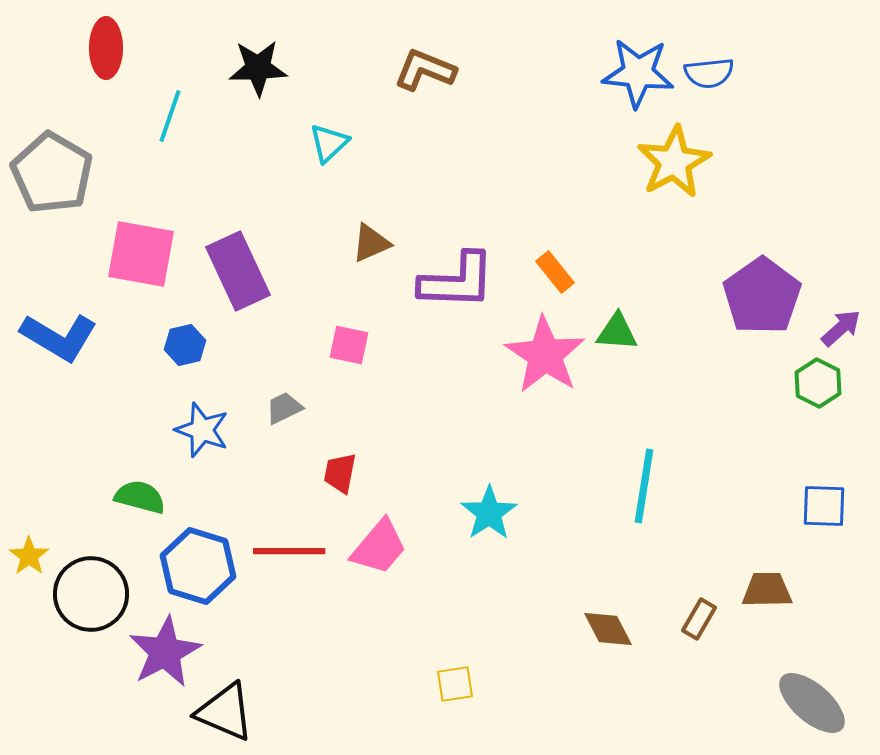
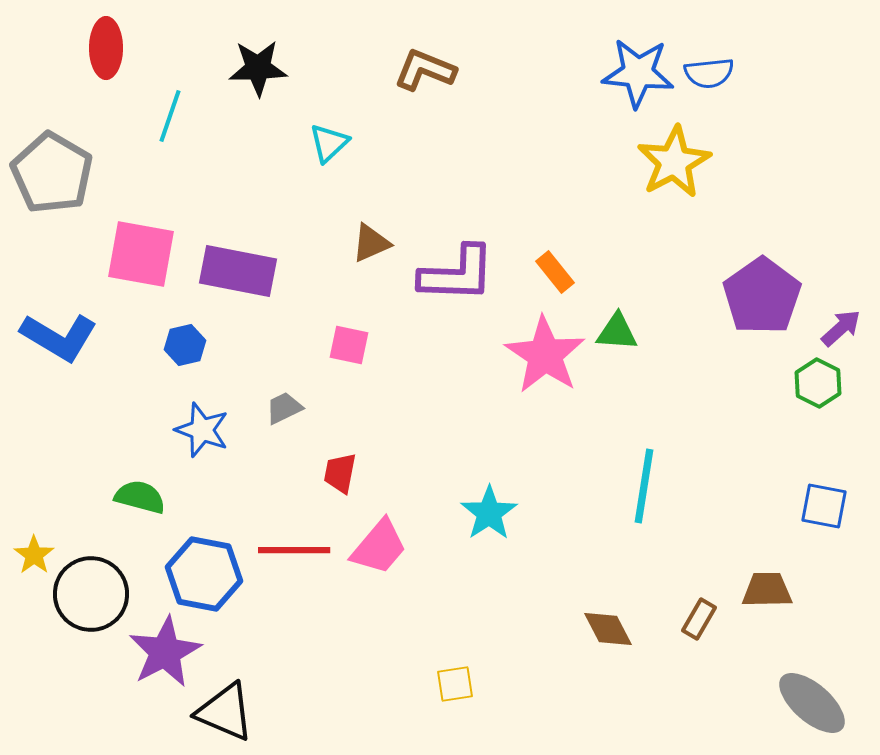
purple rectangle at (238, 271): rotated 54 degrees counterclockwise
purple L-shape at (457, 281): moved 7 px up
blue square at (824, 506): rotated 9 degrees clockwise
red line at (289, 551): moved 5 px right, 1 px up
yellow star at (29, 556): moved 5 px right, 1 px up
blue hexagon at (198, 566): moved 6 px right, 8 px down; rotated 6 degrees counterclockwise
